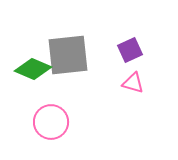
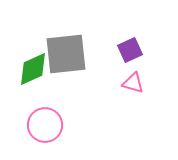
gray square: moved 2 px left, 1 px up
green diamond: rotated 48 degrees counterclockwise
pink circle: moved 6 px left, 3 px down
